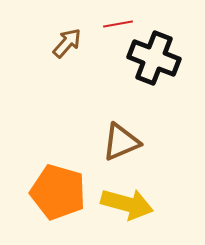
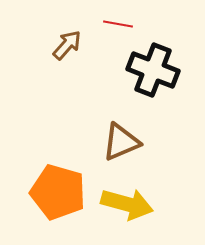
red line: rotated 20 degrees clockwise
brown arrow: moved 2 px down
black cross: moved 1 px left, 12 px down
